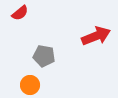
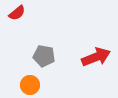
red semicircle: moved 3 px left
red arrow: moved 21 px down
